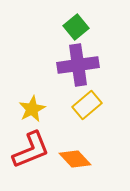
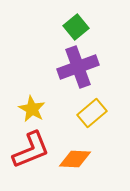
purple cross: moved 2 px down; rotated 12 degrees counterclockwise
yellow rectangle: moved 5 px right, 8 px down
yellow star: rotated 16 degrees counterclockwise
orange diamond: rotated 44 degrees counterclockwise
